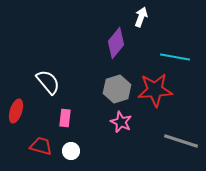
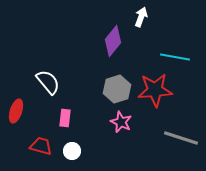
purple diamond: moved 3 px left, 2 px up
gray line: moved 3 px up
white circle: moved 1 px right
